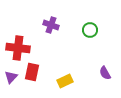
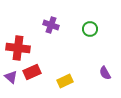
green circle: moved 1 px up
red rectangle: rotated 54 degrees clockwise
purple triangle: rotated 32 degrees counterclockwise
